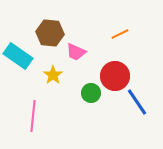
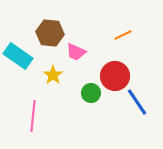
orange line: moved 3 px right, 1 px down
